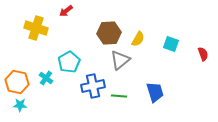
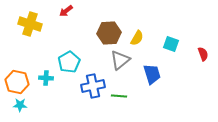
yellow cross: moved 6 px left, 4 px up
yellow semicircle: moved 1 px left, 1 px up
cyan cross: rotated 32 degrees counterclockwise
blue trapezoid: moved 3 px left, 18 px up
